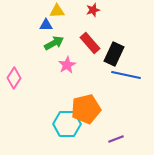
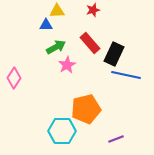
green arrow: moved 2 px right, 4 px down
cyan hexagon: moved 5 px left, 7 px down
